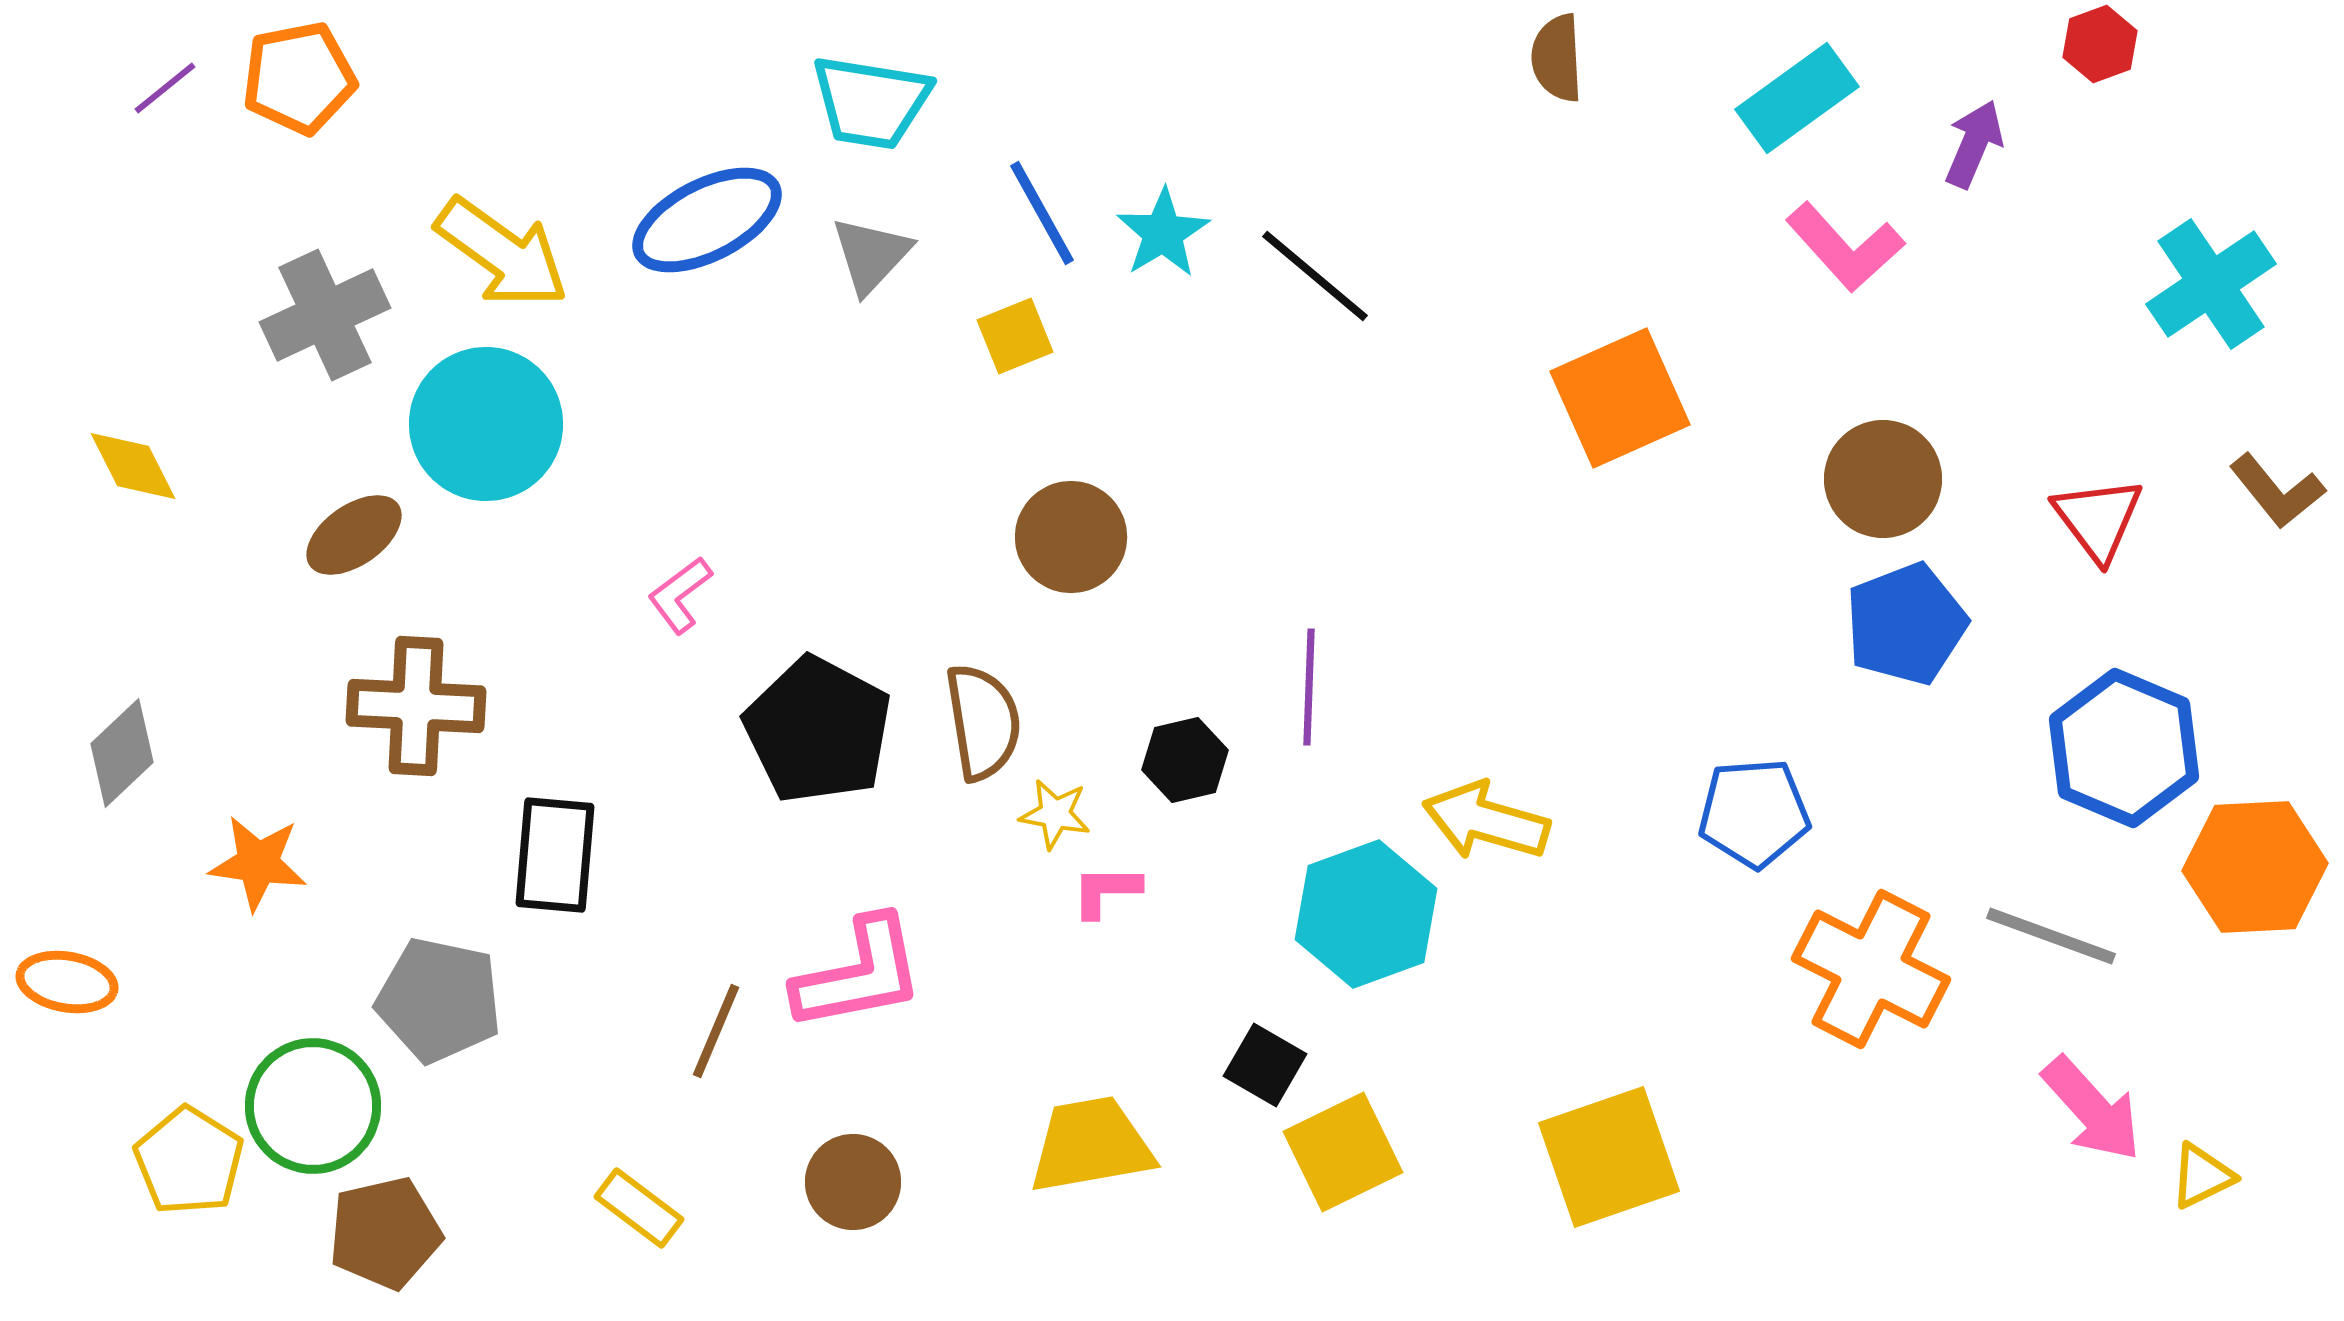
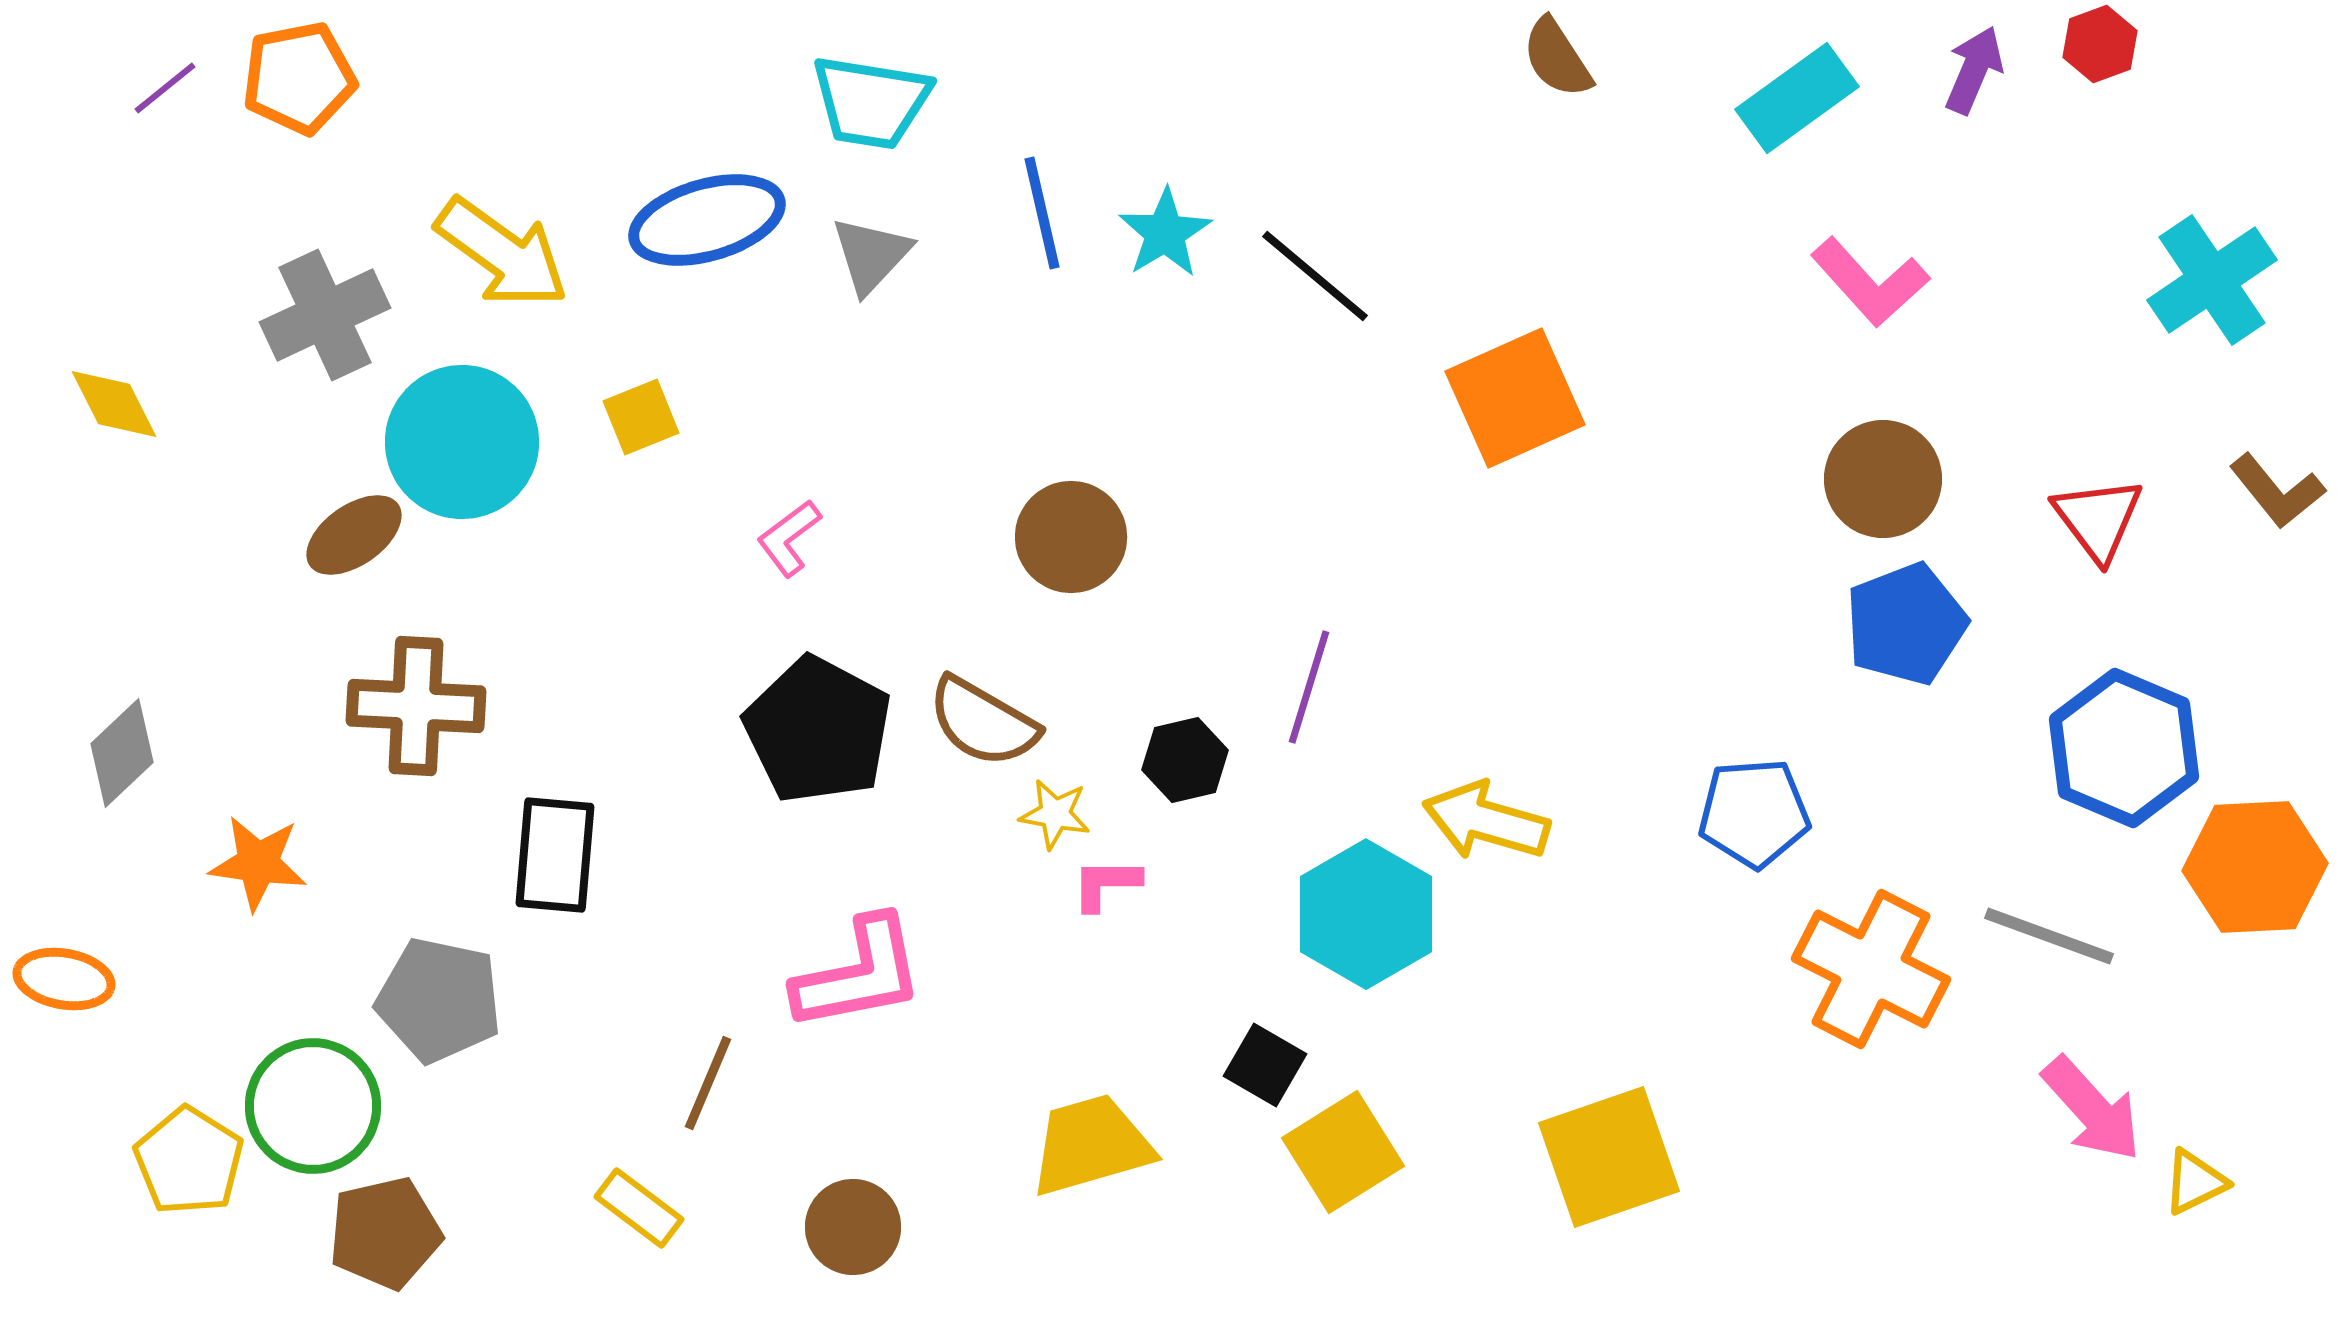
brown semicircle at (1557, 58): rotated 30 degrees counterclockwise
purple arrow at (1974, 144): moved 74 px up
blue line at (1042, 213): rotated 16 degrees clockwise
blue ellipse at (707, 220): rotated 11 degrees clockwise
cyan star at (1163, 233): moved 2 px right
pink L-shape at (1845, 247): moved 25 px right, 35 px down
cyan cross at (2211, 284): moved 1 px right, 4 px up
yellow square at (1015, 336): moved 374 px left, 81 px down
orange square at (1620, 398): moved 105 px left
cyan circle at (486, 424): moved 24 px left, 18 px down
yellow diamond at (133, 466): moved 19 px left, 62 px up
pink L-shape at (680, 595): moved 109 px right, 57 px up
purple line at (1309, 687): rotated 15 degrees clockwise
brown semicircle at (983, 722): rotated 129 degrees clockwise
pink L-shape at (1106, 891): moved 7 px up
cyan hexagon at (1366, 914): rotated 10 degrees counterclockwise
gray line at (2051, 936): moved 2 px left
orange ellipse at (67, 982): moved 3 px left, 3 px up
brown line at (716, 1031): moved 8 px left, 52 px down
yellow trapezoid at (1091, 1145): rotated 6 degrees counterclockwise
yellow square at (1343, 1152): rotated 6 degrees counterclockwise
yellow triangle at (2202, 1176): moved 7 px left, 6 px down
brown circle at (853, 1182): moved 45 px down
